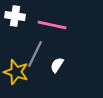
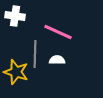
pink line: moved 6 px right, 7 px down; rotated 12 degrees clockwise
gray line: rotated 24 degrees counterclockwise
white semicircle: moved 5 px up; rotated 56 degrees clockwise
